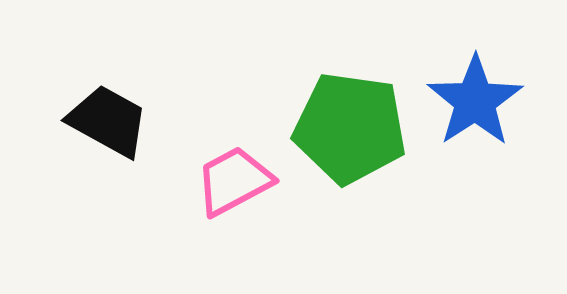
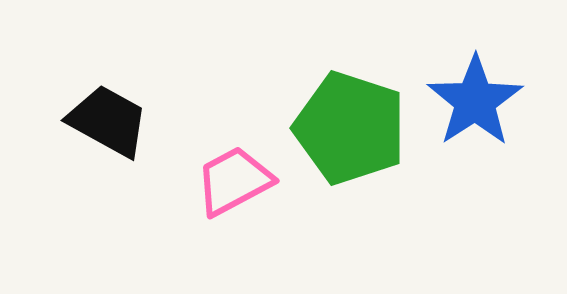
green pentagon: rotated 10 degrees clockwise
